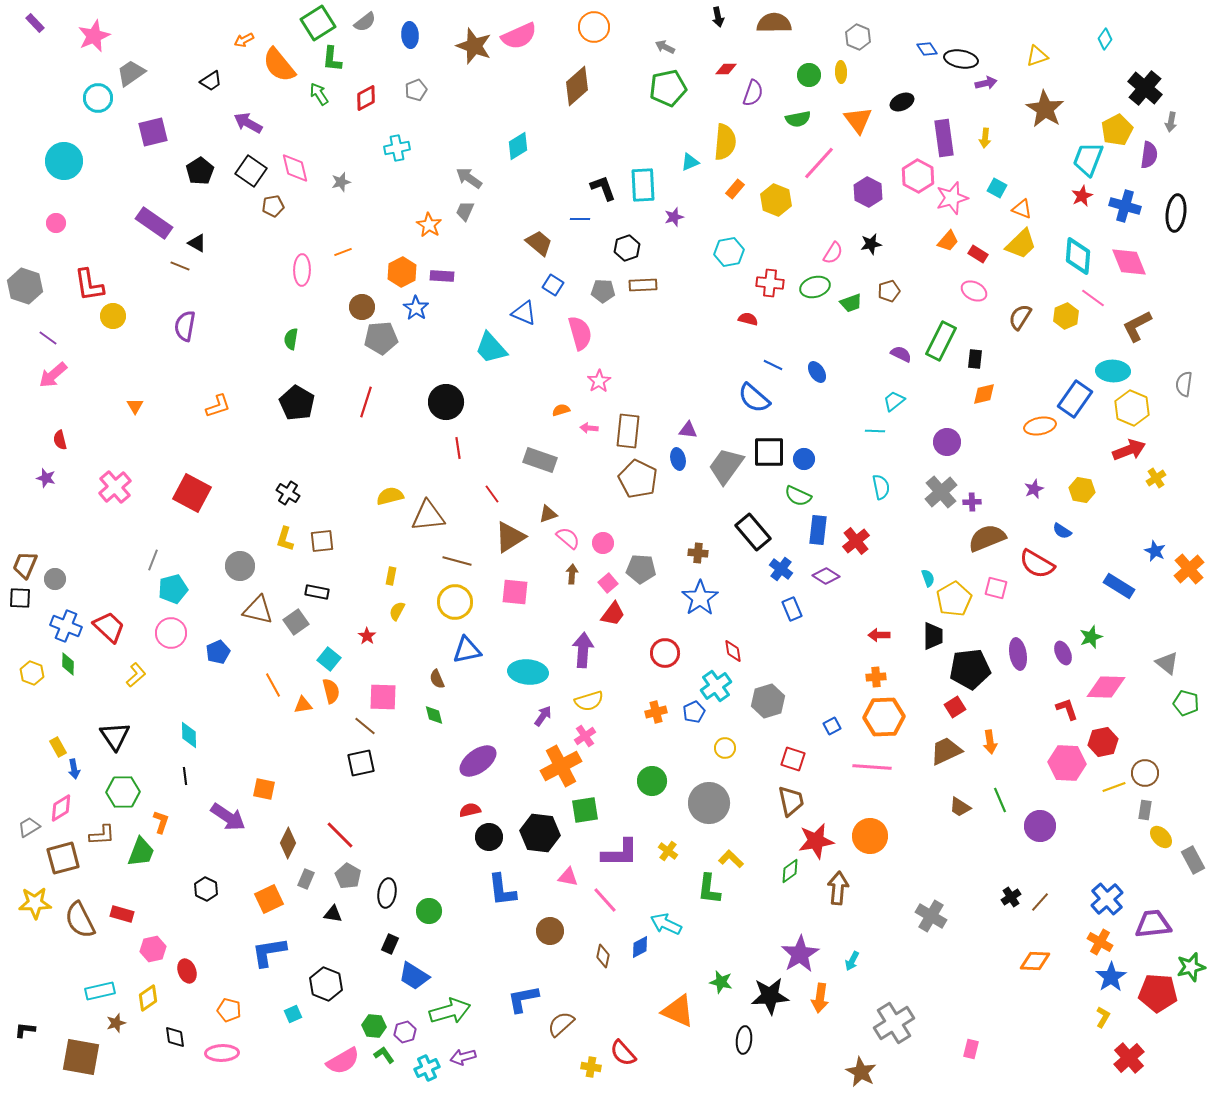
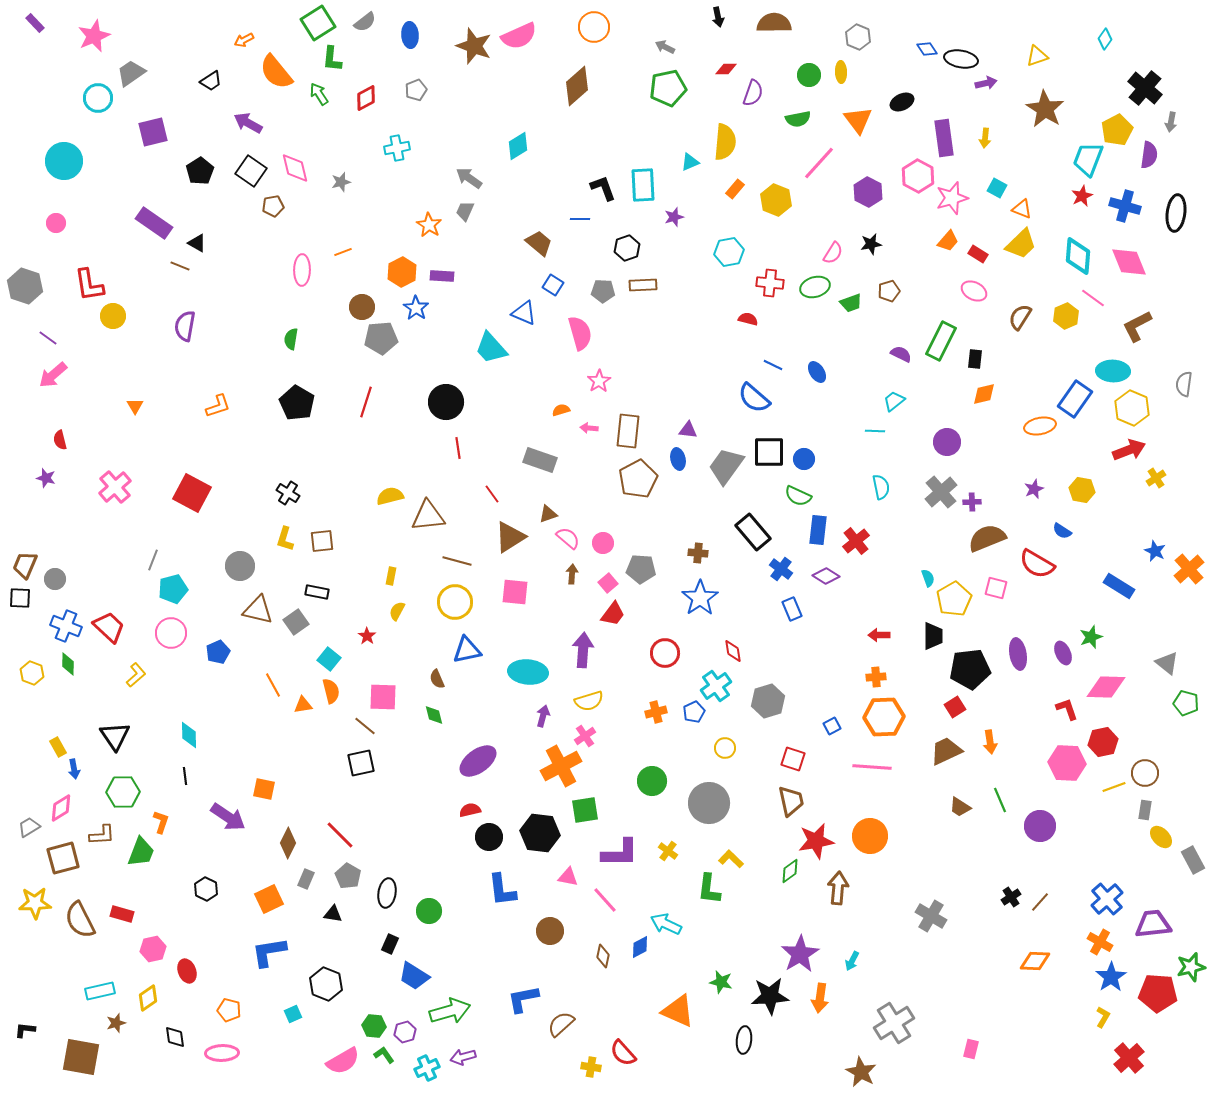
orange semicircle at (279, 65): moved 3 px left, 7 px down
brown pentagon at (638, 479): rotated 18 degrees clockwise
purple arrow at (543, 716): rotated 20 degrees counterclockwise
